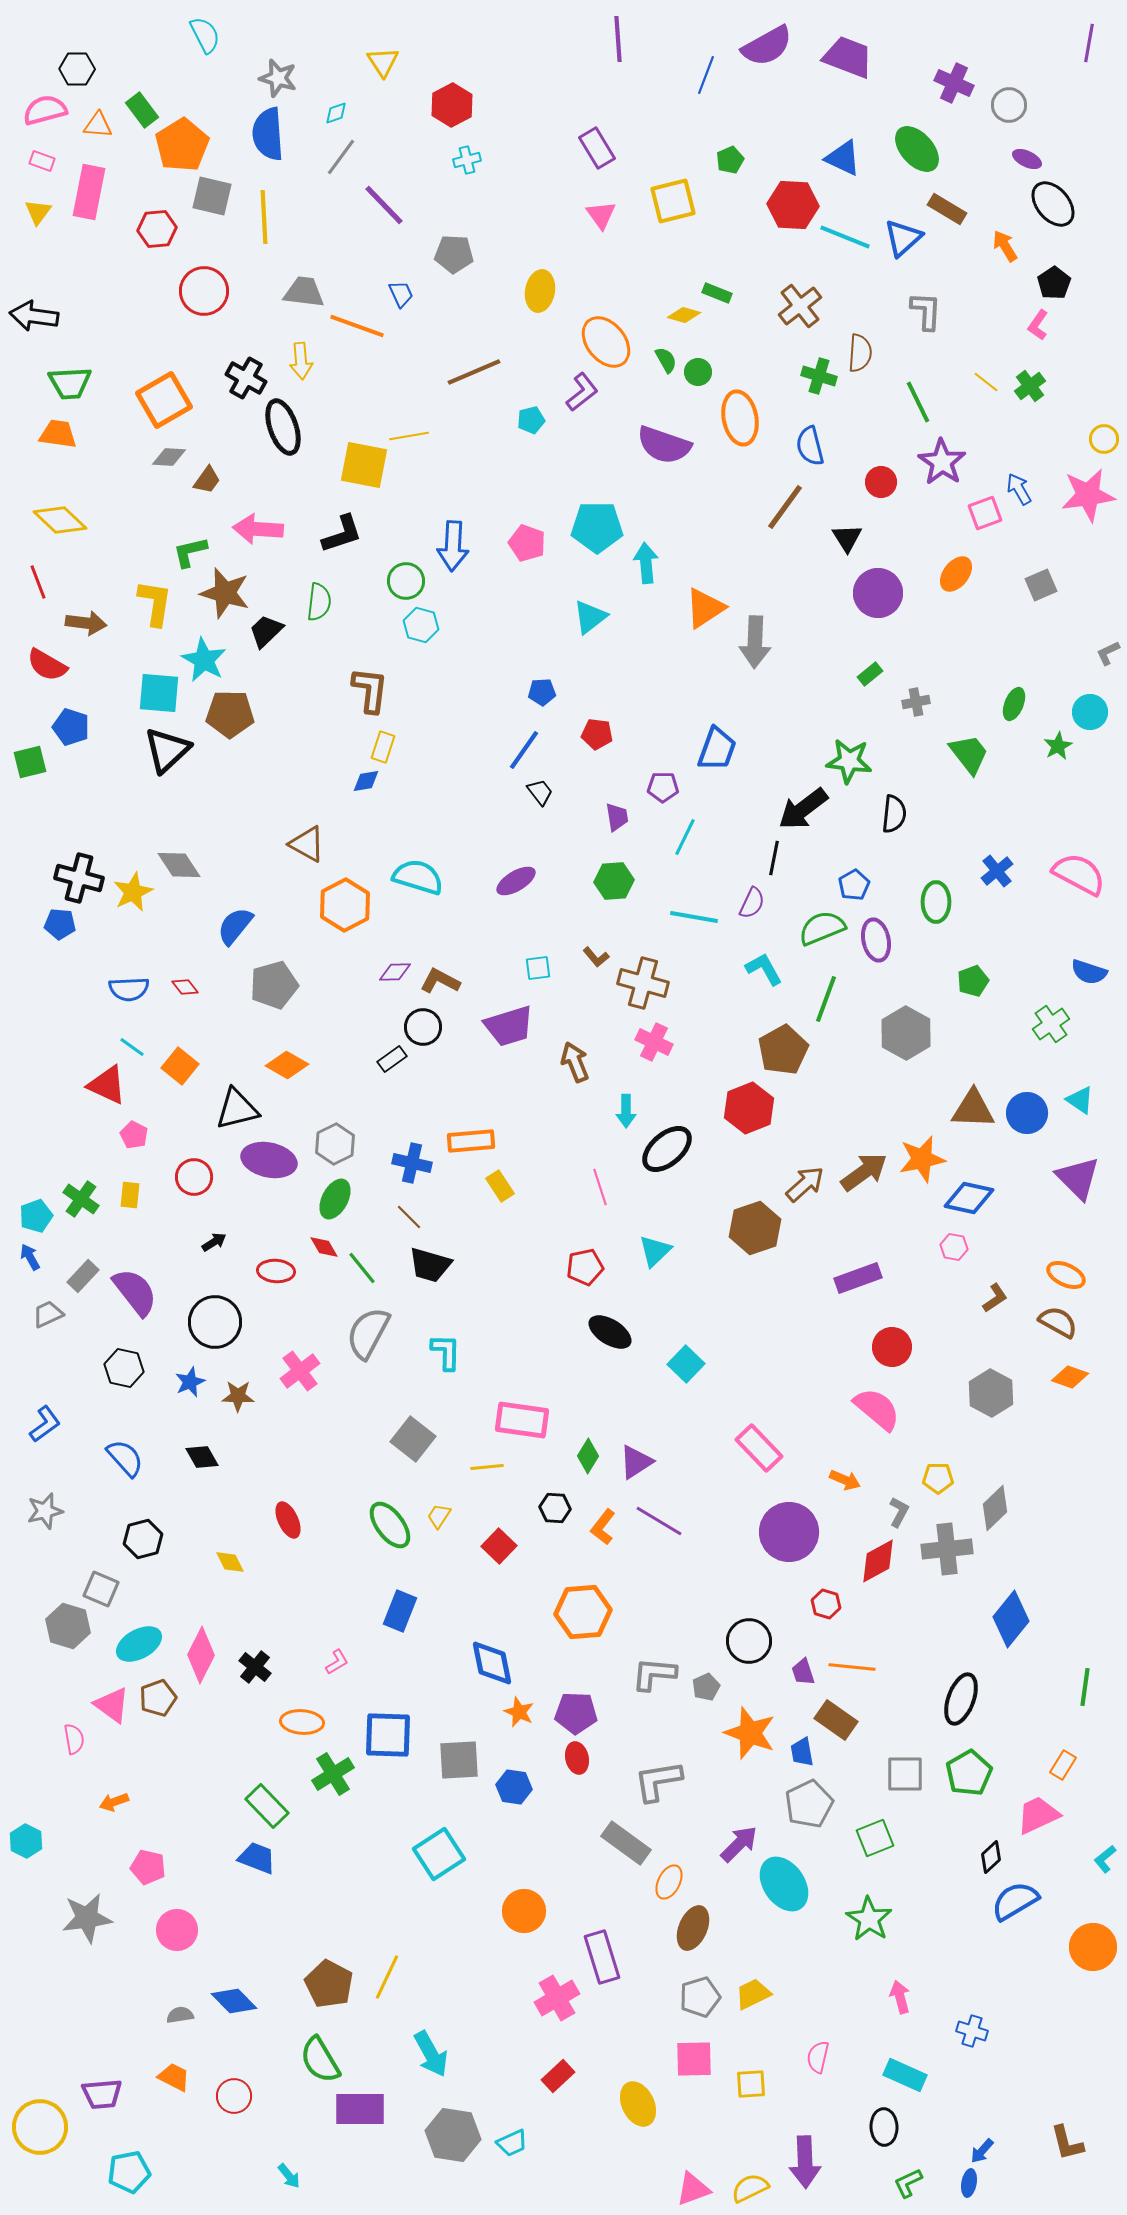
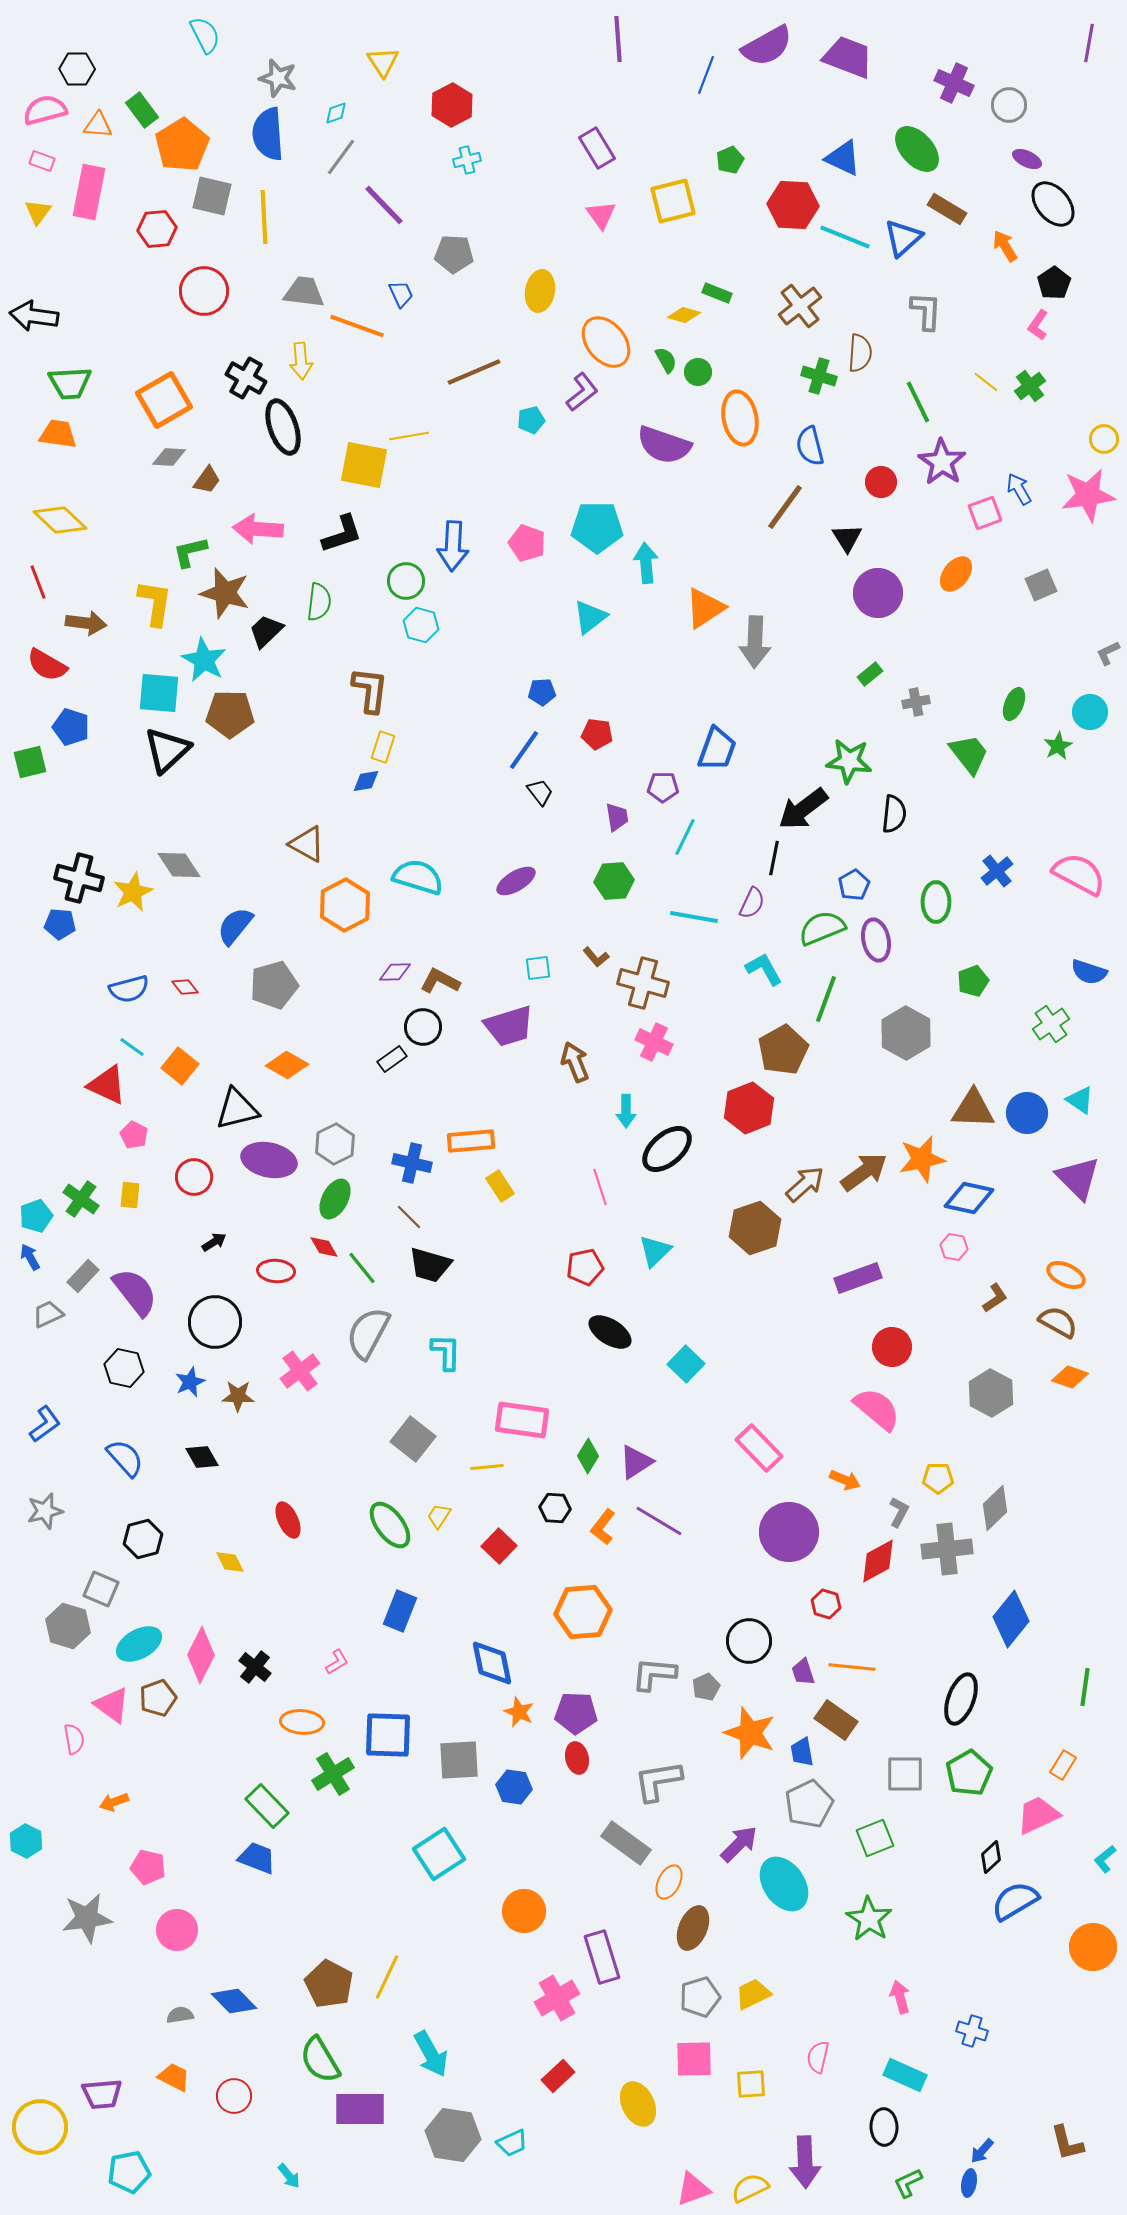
blue semicircle at (129, 989): rotated 12 degrees counterclockwise
